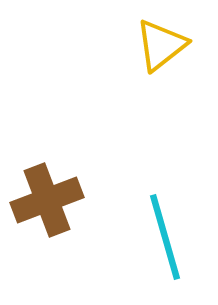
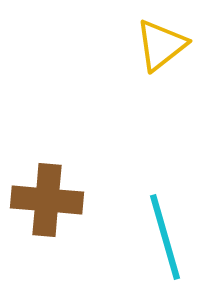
brown cross: rotated 26 degrees clockwise
